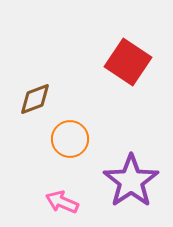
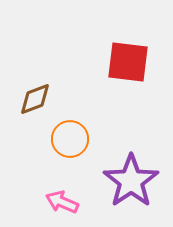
red square: rotated 27 degrees counterclockwise
